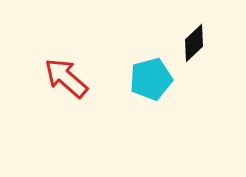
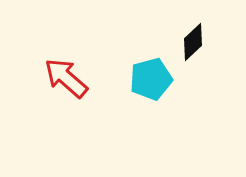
black diamond: moved 1 px left, 1 px up
